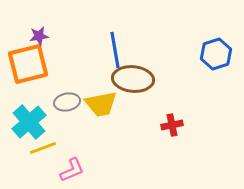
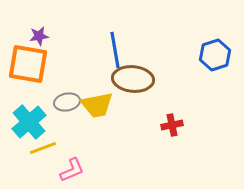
blue hexagon: moved 1 px left, 1 px down
orange square: rotated 24 degrees clockwise
yellow trapezoid: moved 4 px left, 1 px down
